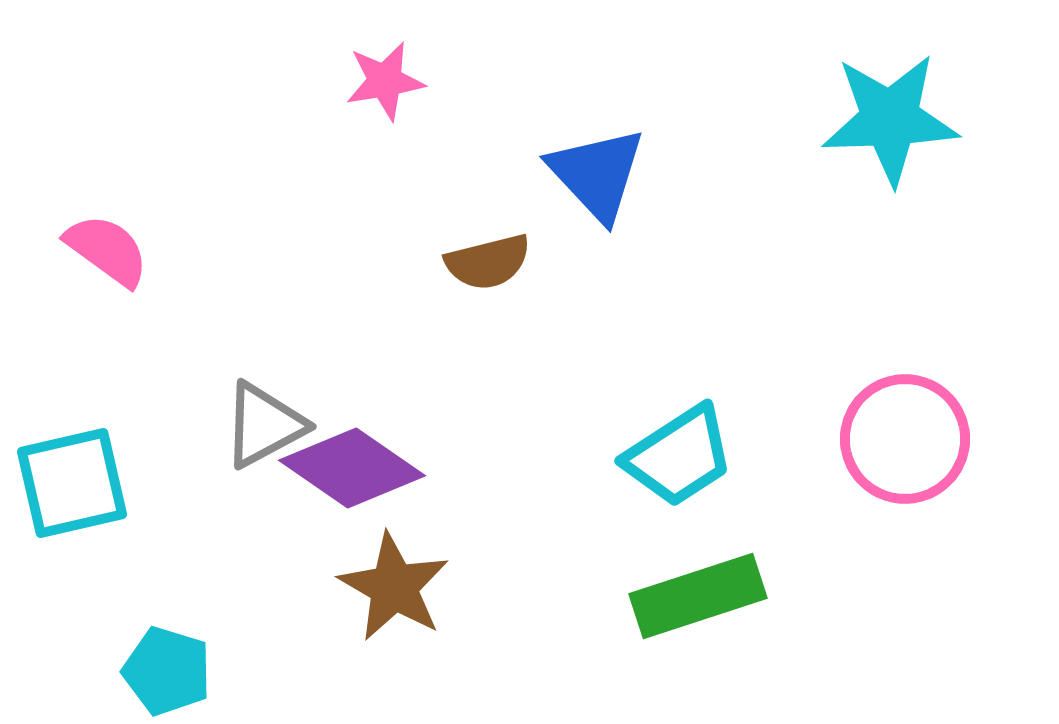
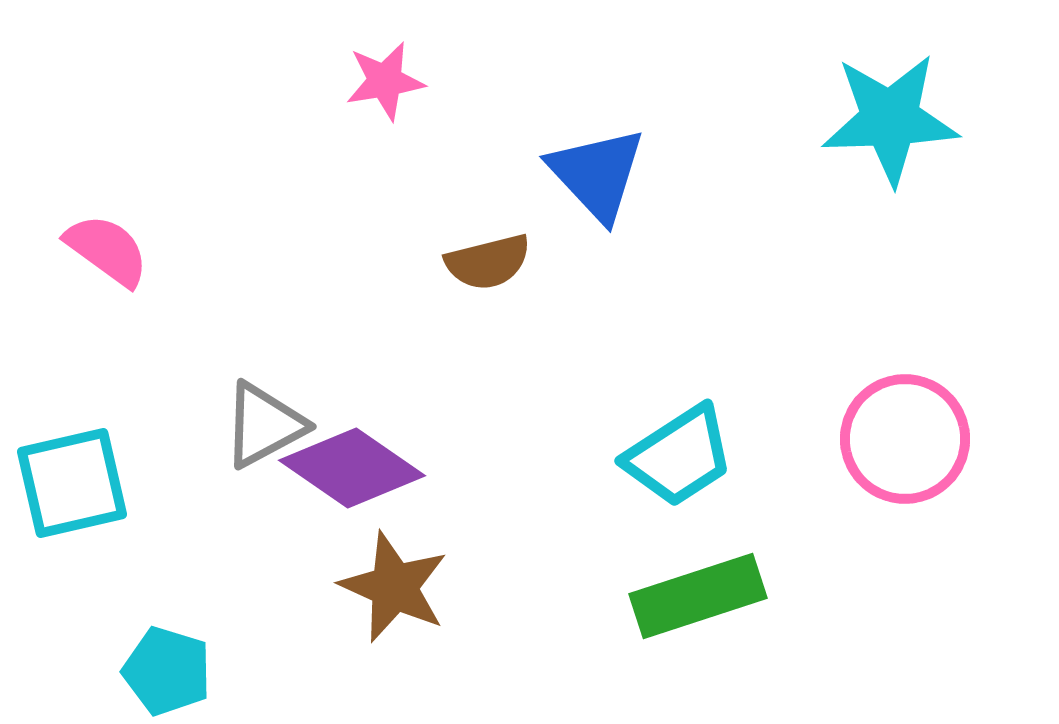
brown star: rotated 6 degrees counterclockwise
